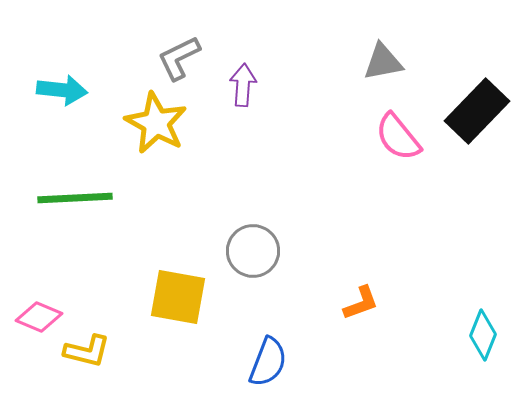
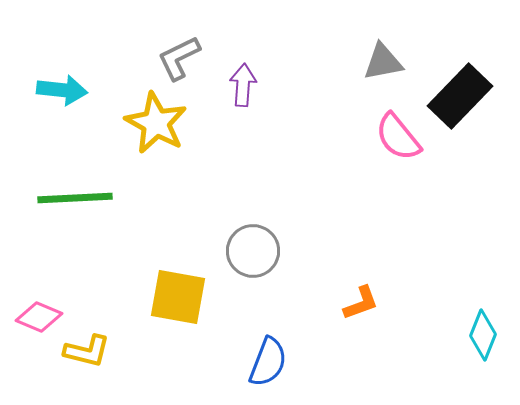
black rectangle: moved 17 px left, 15 px up
